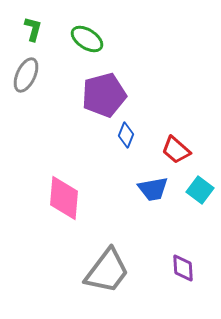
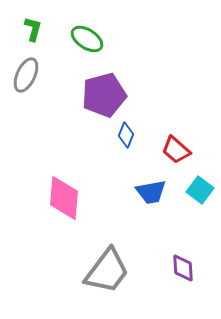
blue trapezoid: moved 2 px left, 3 px down
